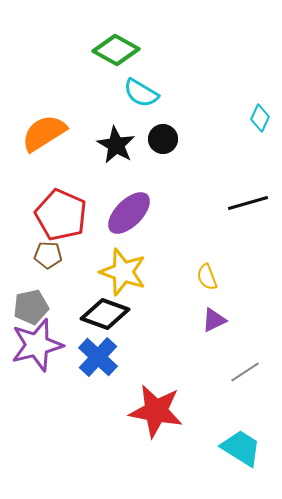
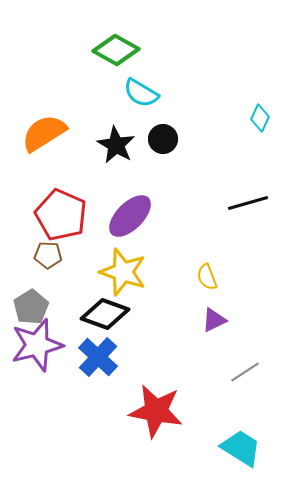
purple ellipse: moved 1 px right, 3 px down
gray pentagon: rotated 20 degrees counterclockwise
